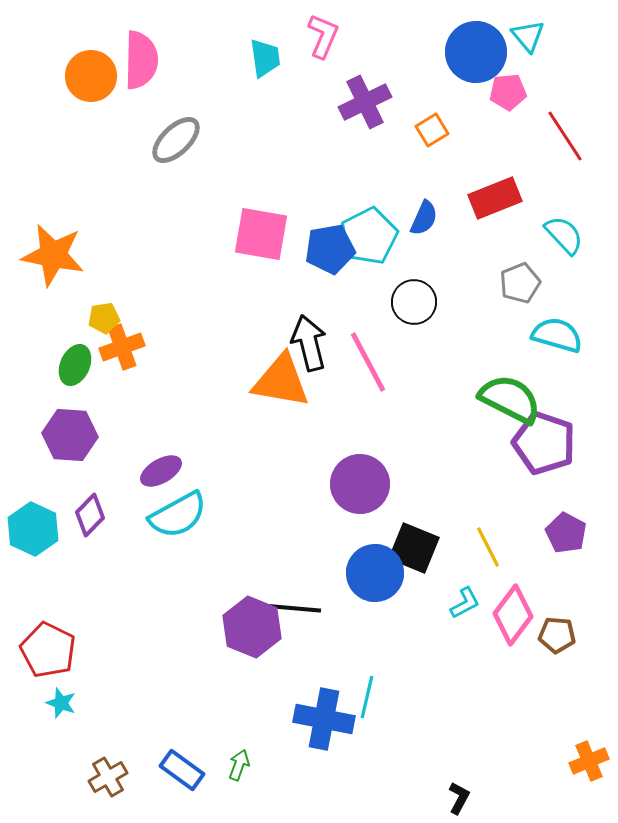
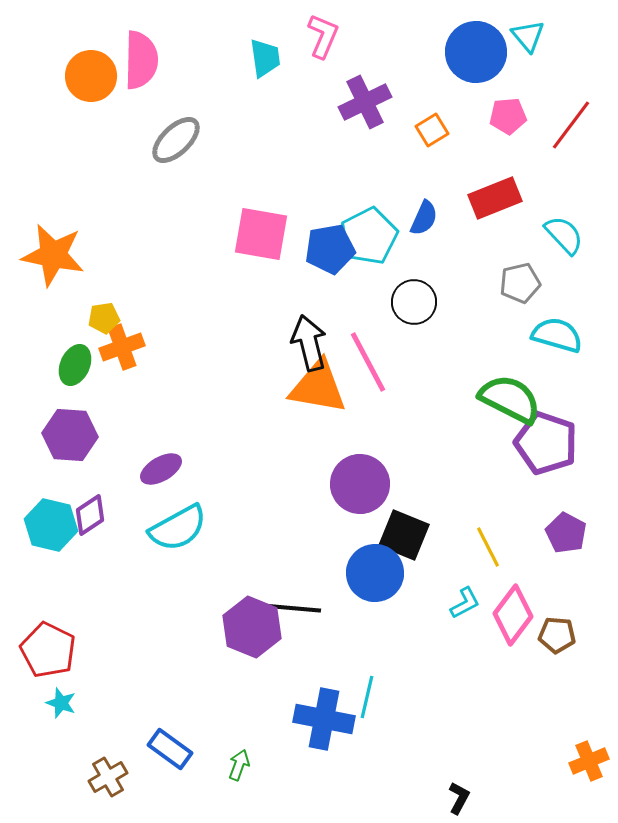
pink pentagon at (508, 92): moved 24 px down
red line at (565, 136): moved 6 px right, 11 px up; rotated 70 degrees clockwise
gray pentagon at (520, 283): rotated 9 degrees clockwise
orange triangle at (281, 381): moved 37 px right, 6 px down
purple pentagon at (544, 443): moved 2 px right
purple ellipse at (161, 471): moved 2 px up
purple diamond at (90, 515): rotated 12 degrees clockwise
cyan semicircle at (178, 515): moved 13 px down
cyan hexagon at (33, 529): moved 18 px right, 4 px up; rotated 12 degrees counterclockwise
black square at (414, 548): moved 10 px left, 13 px up
blue rectangle at (182, 770): moved 12 px left, 21 px up
